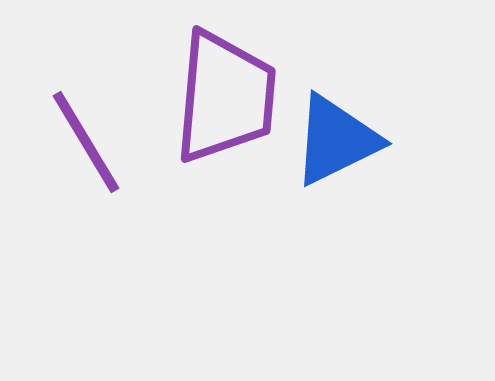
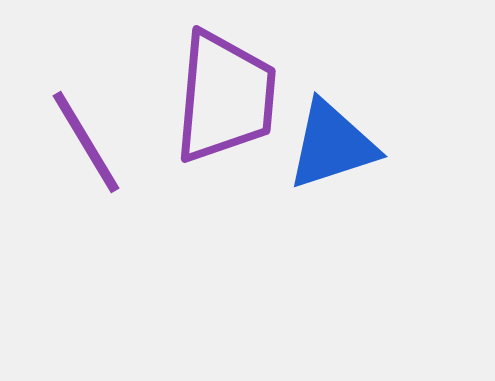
blue triangle: moved 4 px left, 5 px down; rotated 8 degrees clockwise
